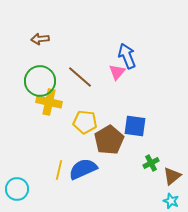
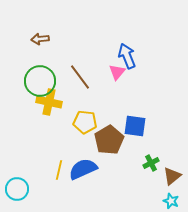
brown line: rotated 12 degrees clockwise
